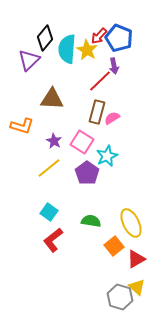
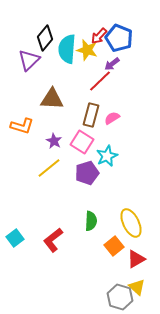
yellow star: rotated 15 degrees counterclockwise
purple arrow: moved 2 px left, 2 px up; rotated 63 degrees clockwise
brown rectangle: moved 6 px left, 3 px down
purple pentagon: rotated 20 degrees clockwise
cyan square: moved 34 px left, 26 px down; rotated 18 degrees clockwise
green semicircle: rotated 84 degrees clockwise
